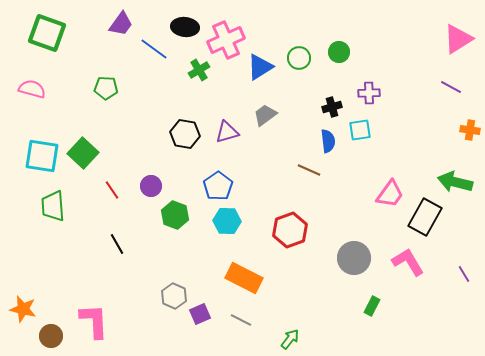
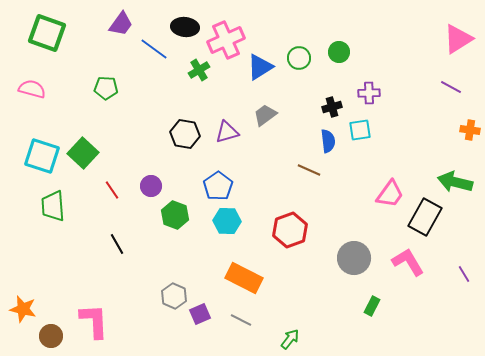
cyan square at (42, 156): rotated 9 degrees clockwise
